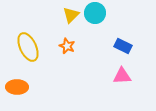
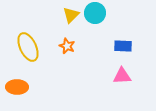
blue rectangle: rotated 24 degrees counterclockwise
